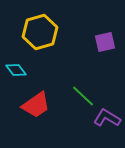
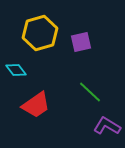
yellow hexagon: moved 1 px down
purple square: moved 24 px left
green line: moved 7 px right, 4 px up
purple L-shape: moved 8 px down
